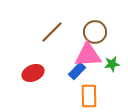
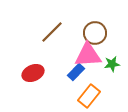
brown circle: moved 1 px down
blue rectangle: moved 1 px left, 1 px down
orange rectangle: rotated 40 degrees clockwise
